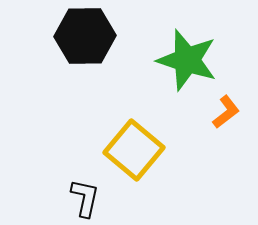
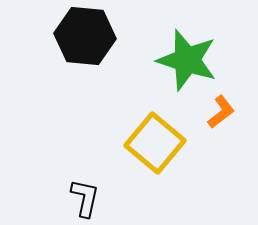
black hexagon: rotated 6 degrees clockwise
orange L-shape: moved 5 px left
yellow square: moved 21 px right, 7 px up
